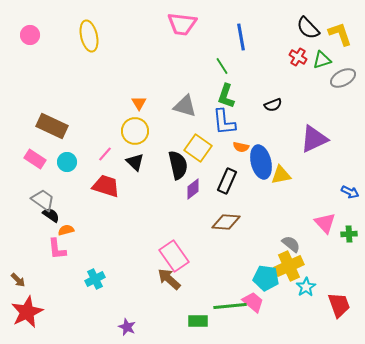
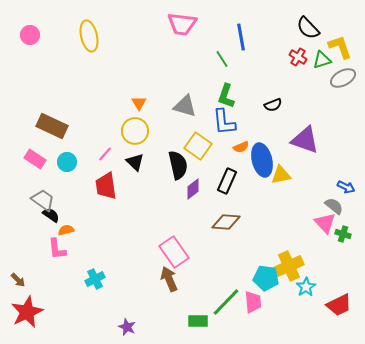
yellow L-shape at (340, 34): moved 13 px down
green line at (222, 66): moved 7 px up
purple triangle at (314, 139): moved 9 px left, 1 px down; rotated 44 degrees clockwise
orange semicircle at (241, 147): rotated 35 degrees counterclockwise
yellow square at (198, 148): moved 2 px up
blue ellipse at (261, 162): moved 1 px right, 2 px up
red trapezoid at (106, 186): rotated 116 degrees counterclockwise
blue arrow at (350, 192): moved 4 px left, 5 px up
green cross at (349, 234): moved 6 px left; rotated 21 degrees clockwise
gray semicircle at (291, 244): moved 43 px right, 38 px up
pink rectangle at (174, 256): moved 4 px up
brown arrow at (169, 279): rotated 25 degrees clockwise
pink trapezoid at (253, 302): rotated 45 degrees clockwise
red trapezoid at (339, 305): rotated 84 degrees clockwise
green line at (230, 306): moved 4 px left, 4 px up; rotated 40 degrees counterclockwise
